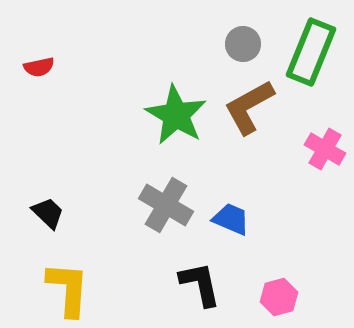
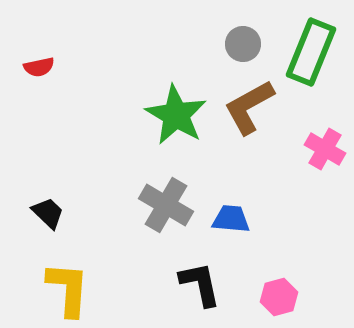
blue trapezoid: rotated 18 degrees counterclockwise
